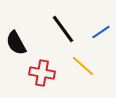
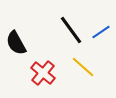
black line: moved 8 px right, 1 px down
yellow line: moved 1 px down
red cross: moved 1 px right; rotated 30 degrees clockwise
